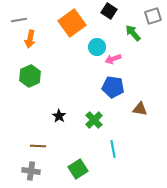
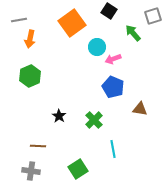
blue pentagon: rotated 15 degrees clockwise
